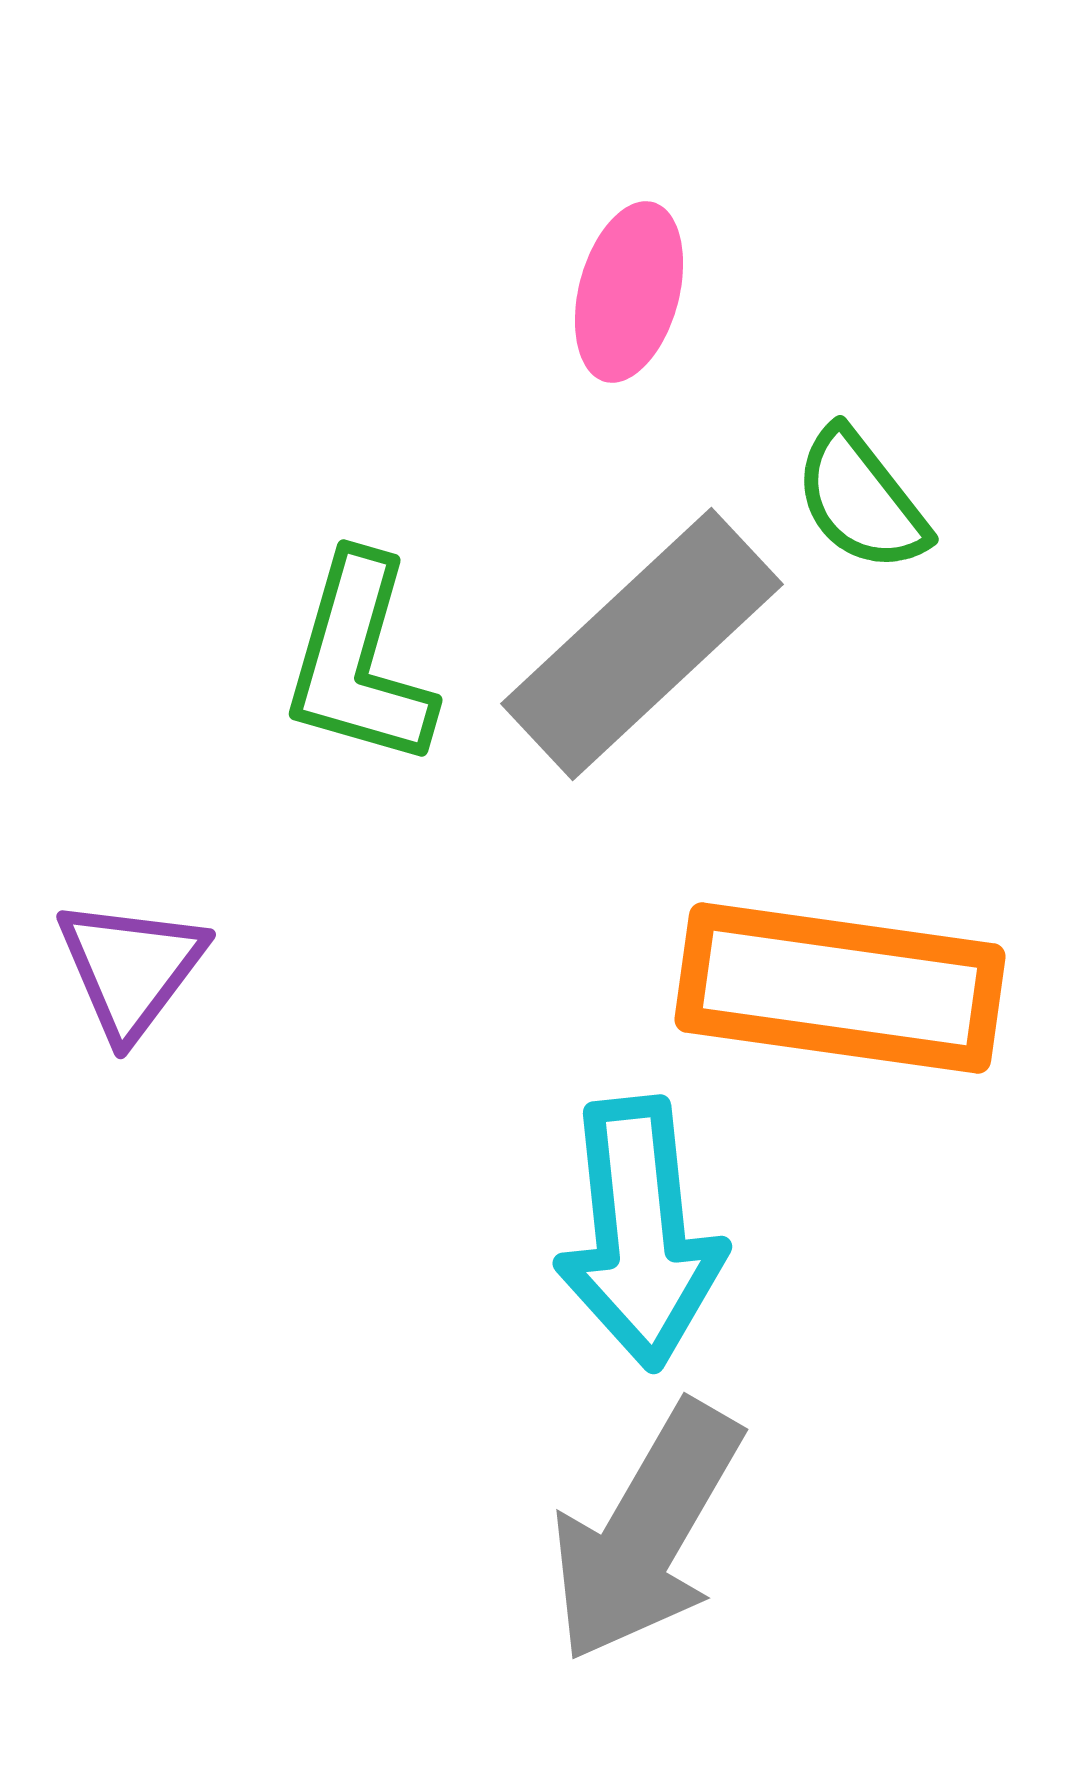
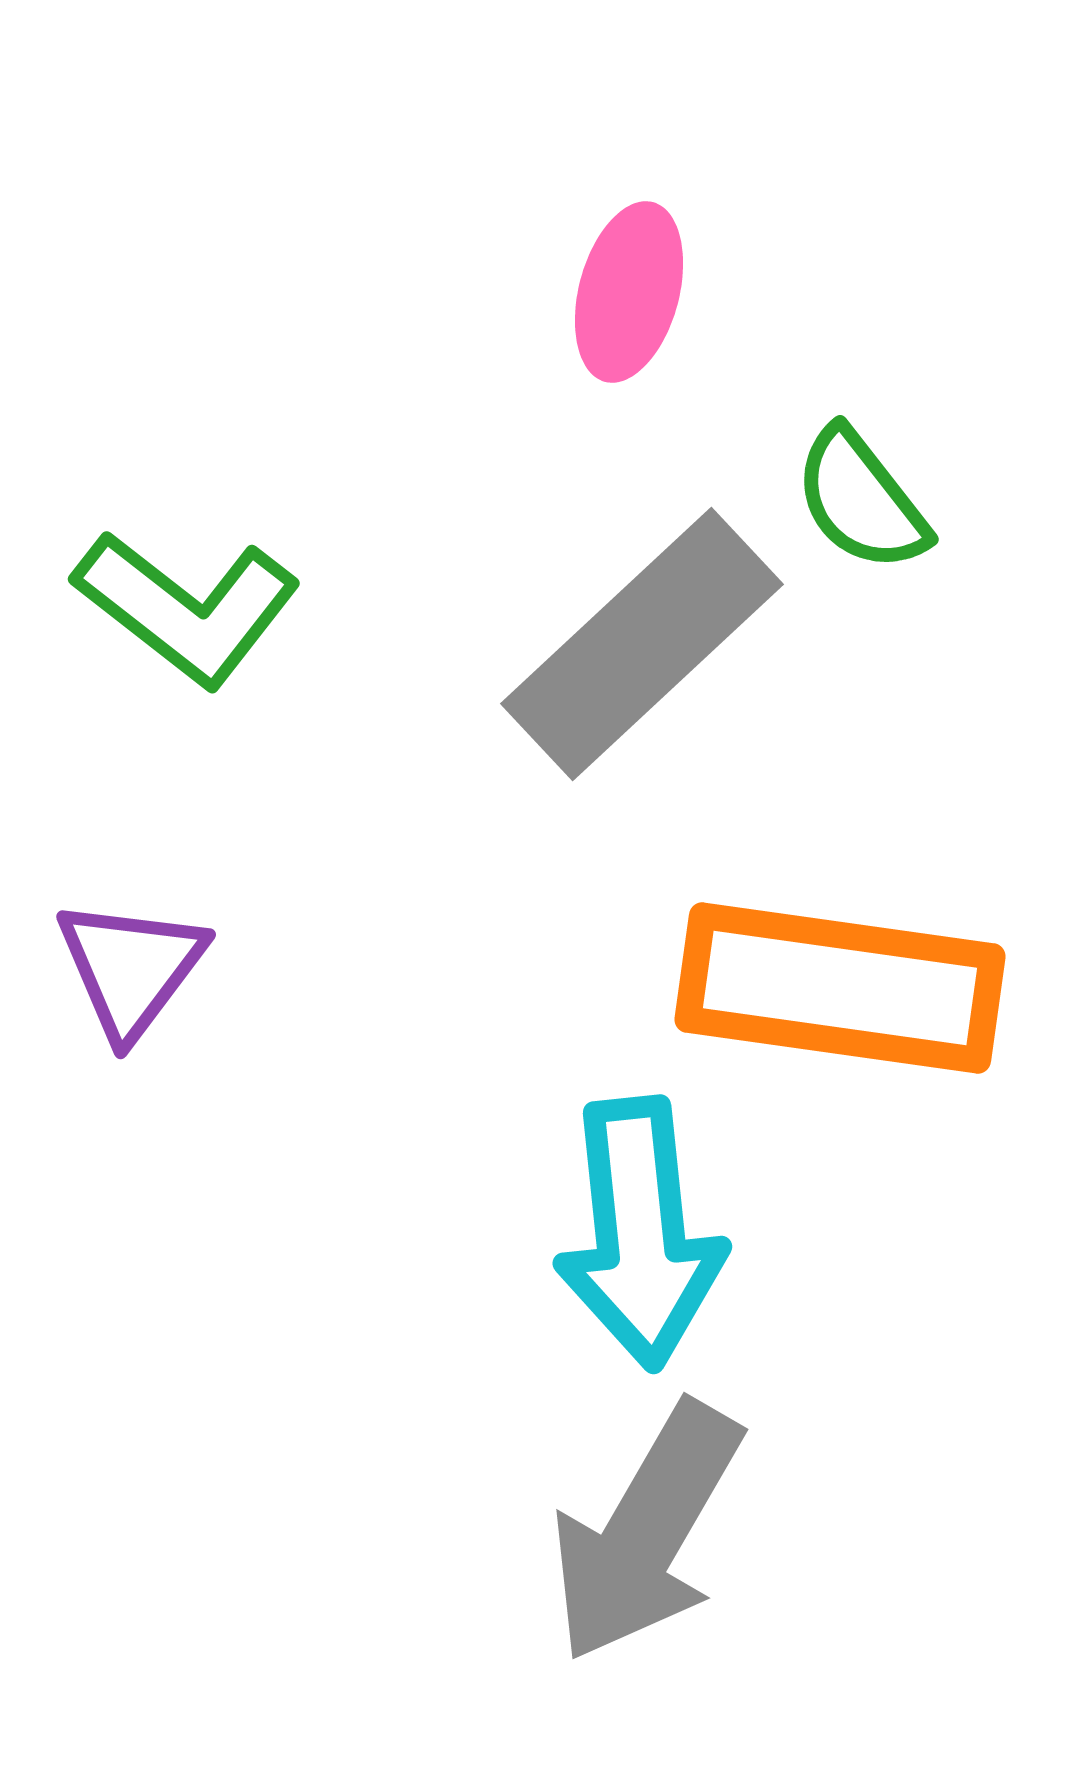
green L-shape: moved 172 px left, 53 px up; rotated 68 degrees counterclockwise
